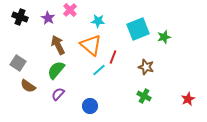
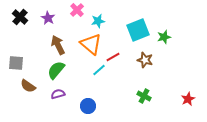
pink cross: moved 7 px right
black cross: rotated 21 degrees clockwise
cyan star: rotated 16 degrees counterclockwise
cyan square: moved 1 px down
orange triangle: moved 1 px up
red line: rotated 40 degrees clockwise
gray square: moved 2 px left; rotated 28 degrees counterclockwise
brown star: moved 1 px left, 7 px up
purple semicircle: rotated 32 degrees clockwise
blue circle: moved 2 px left
